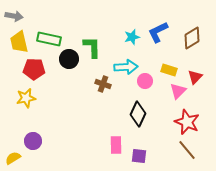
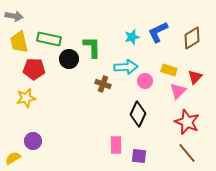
brown line: moved 3 px down
